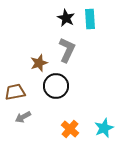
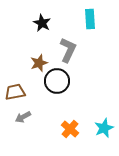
black star: moved 24 px left, 5 px down
gray L-shape: moved 1 px right
black circle: moved 1 px right, 5 px up
